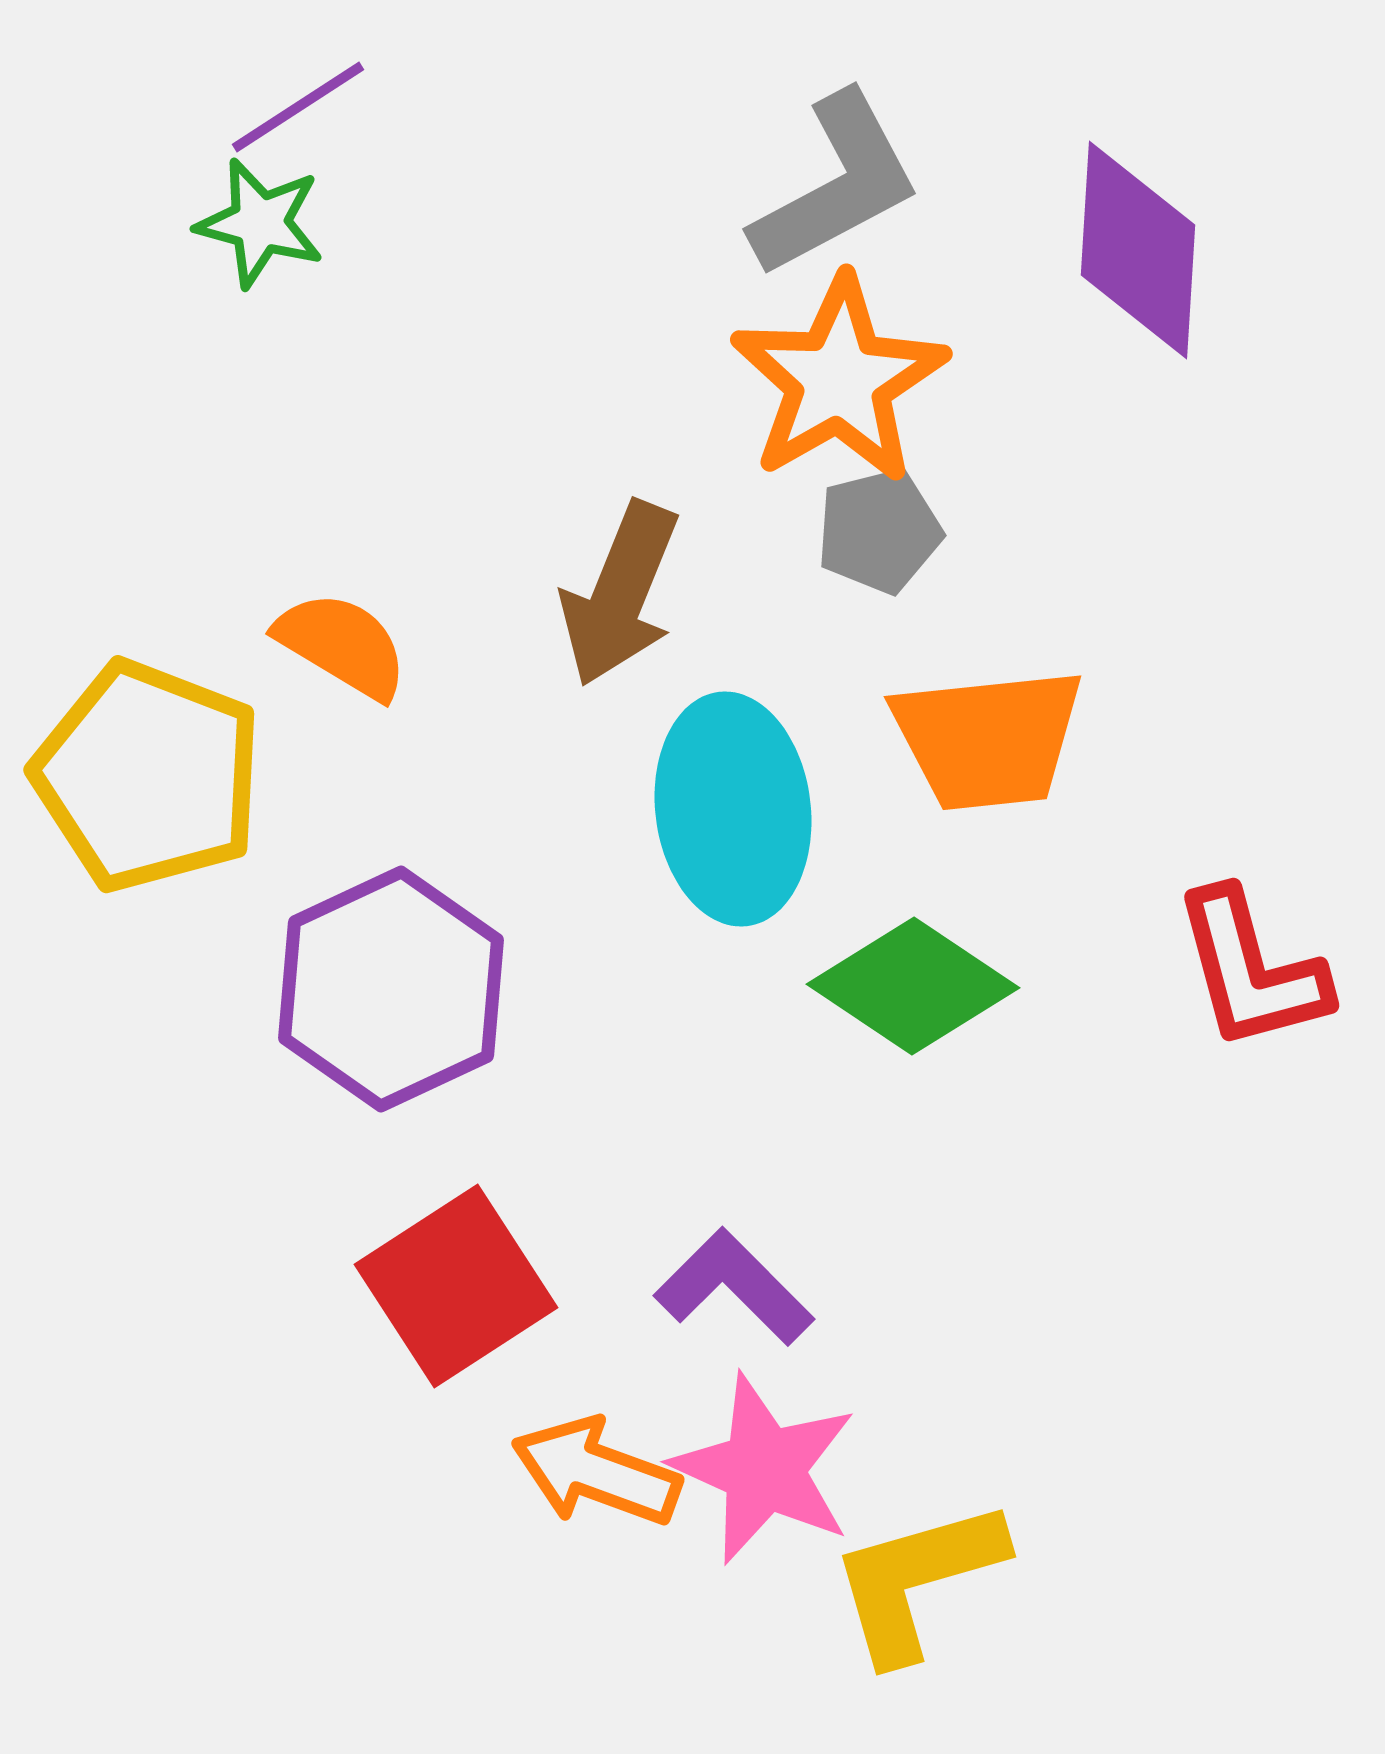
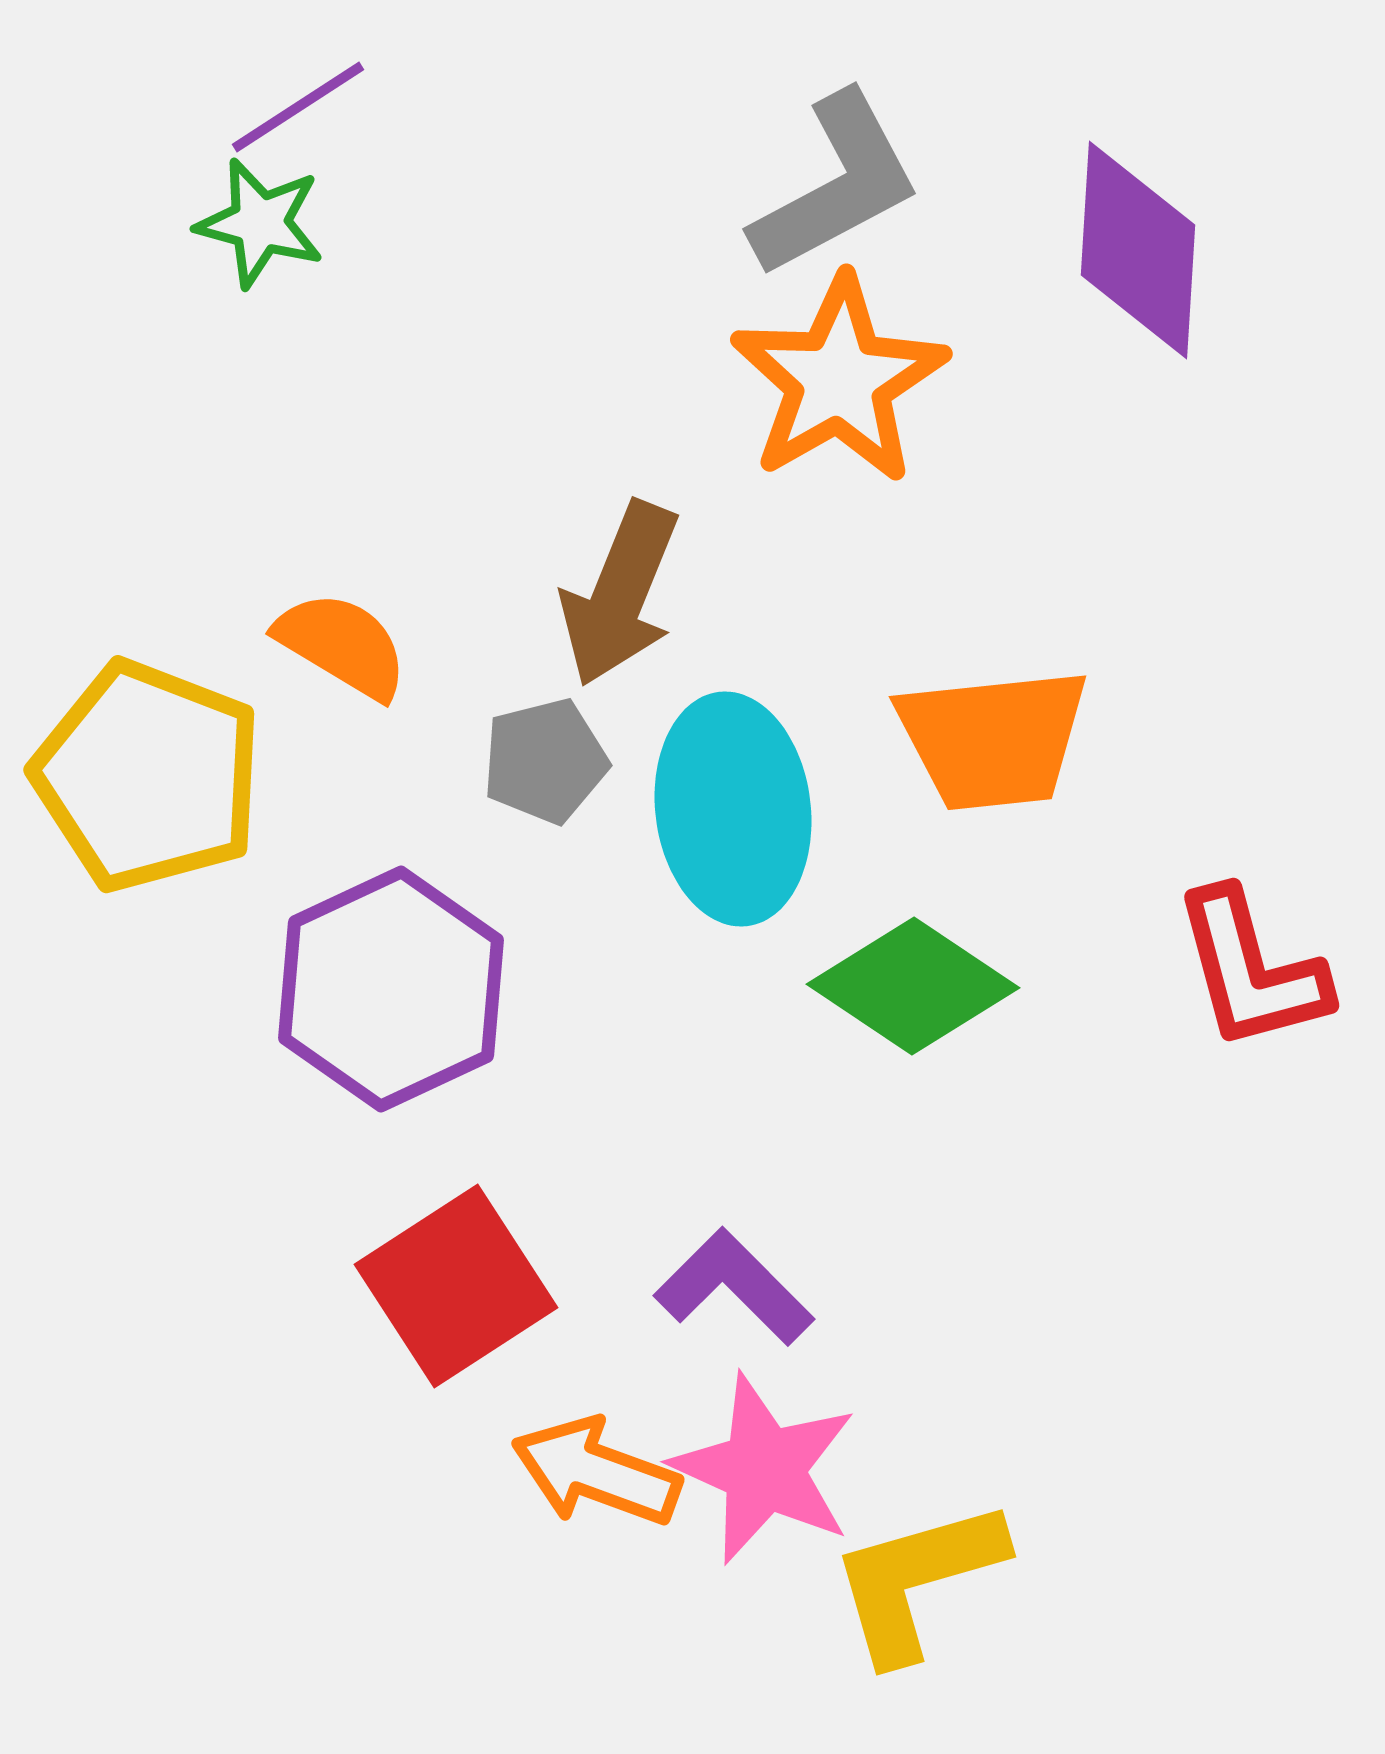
gray pentagon: moved 334 px left, 230 px down
orange trapezoid: moved 5 px right
